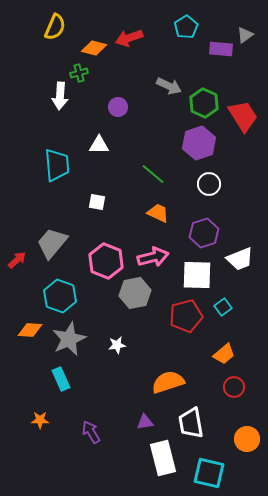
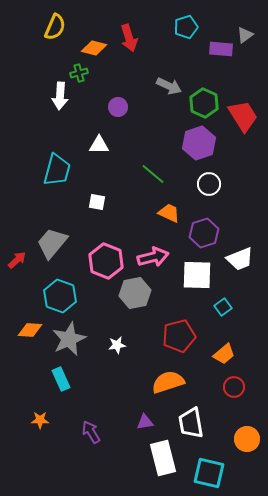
cyan pentagon at (186, 27): rotated 15 degrees clockwise
red arrow at (129, 38): rotated 88 degrees counterclockwise
cyan trapezoid at (57, 165): moved 5 px down; rotated 20 degrees clockwise
orange trapezoid at (158, 213): moved 11 px right
red pentagon at (186, 316): moved 7 px left, 20 px down
